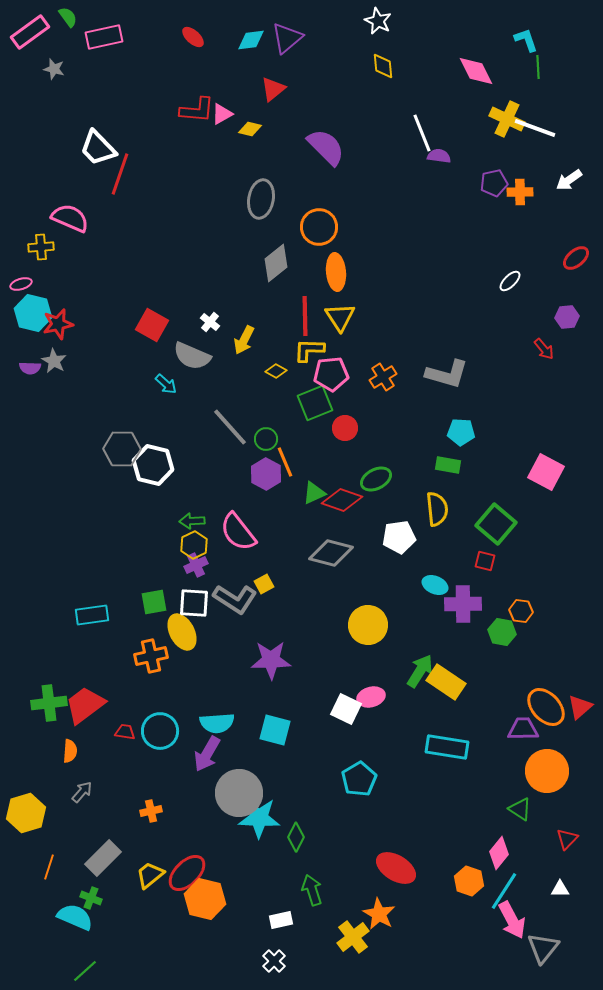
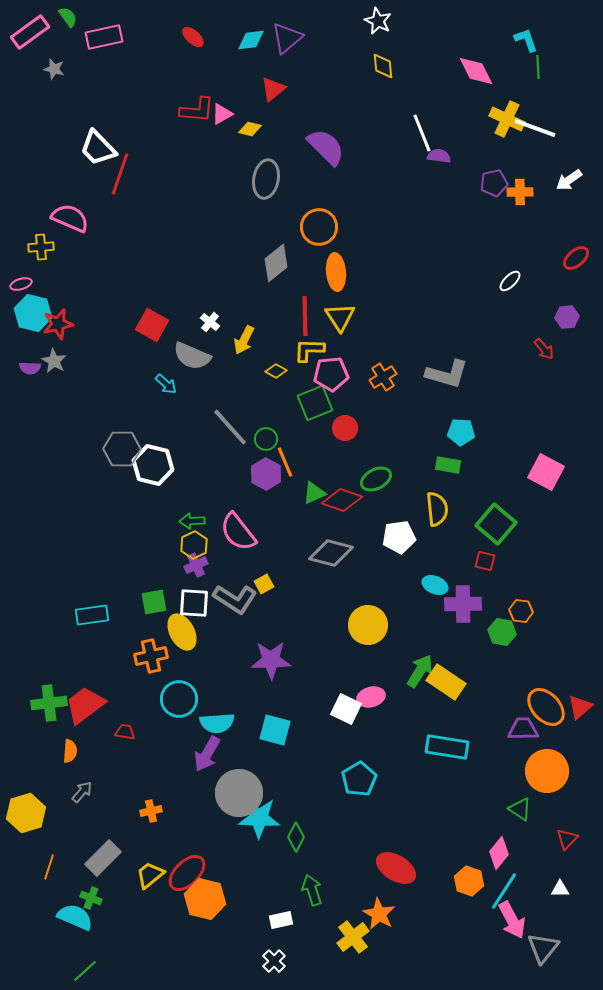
gray ellipse at (261, 199): moved 5 px right, 20 px up
cyan circle at (160, 731): moved 19 px right, 32 px up
